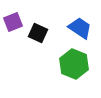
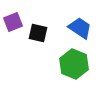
black square: rotated 12 degrees counterclockwise
